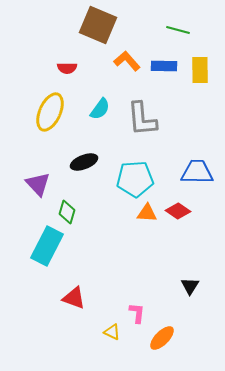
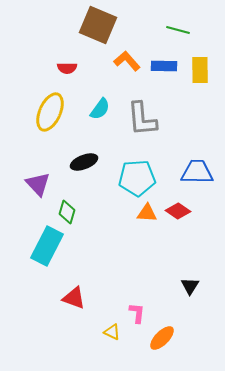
cyan pentagon: moved 2 px right, 1 px up
